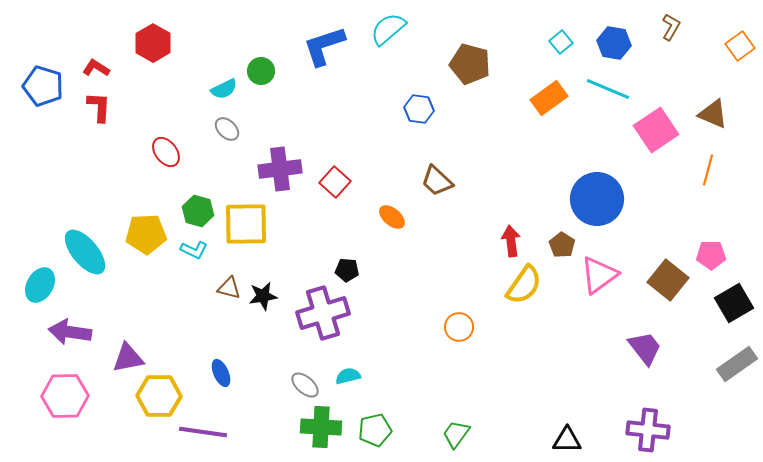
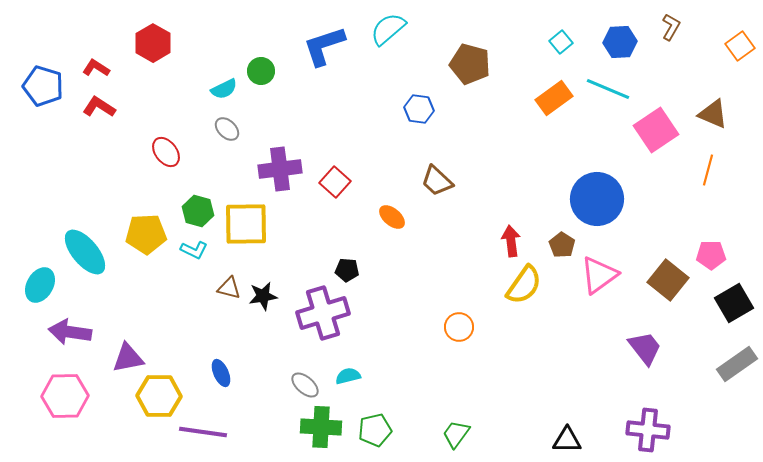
blue hexagon at (614, 43): moved 6 px right, 1 px up; rotated 12 degrees counterclockwise
orange rectangle at (549, 98): moved 5 px right
red L-shape at (99, 107): rotated 60 degrees counterclockwise
